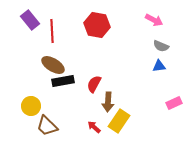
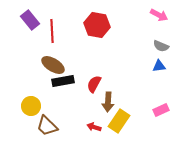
pink arrow: moved 5 px right, 5 px up
pink rectangle: moved 13 px left, 7 px down
red arrow: rotated 24 degrees counterclockwise
